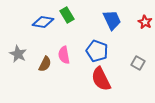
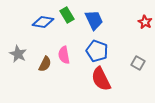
blue trapezoid: moved 18 px left
